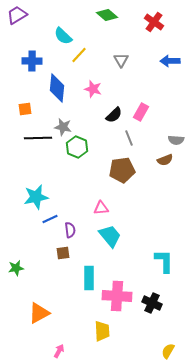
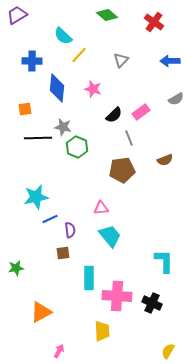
gray triangle: rotated 14 degrees clockwise
pink rectangle: rotated 24 degrees clockwise
gray semicircle: moved 41 px up; rotated 35 degrees counterclockwise
orange triangle: moved 2 px right, 1 px up
